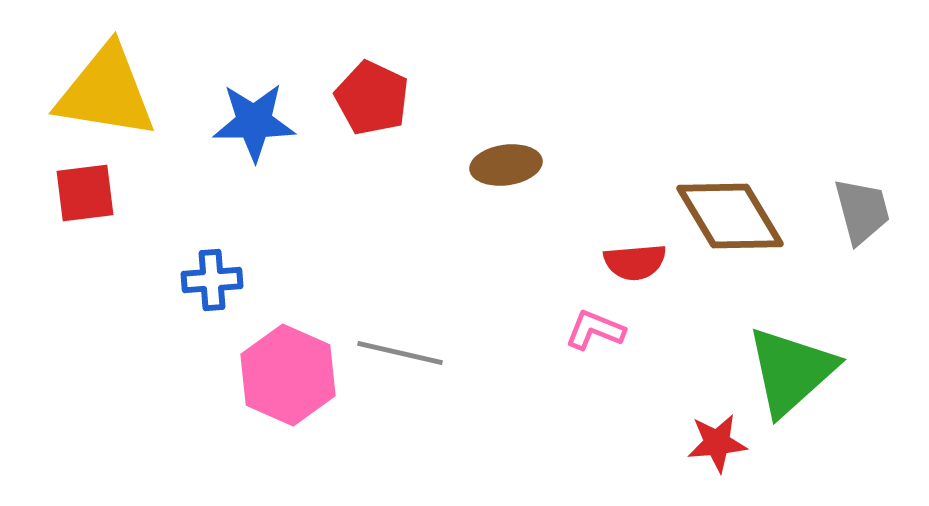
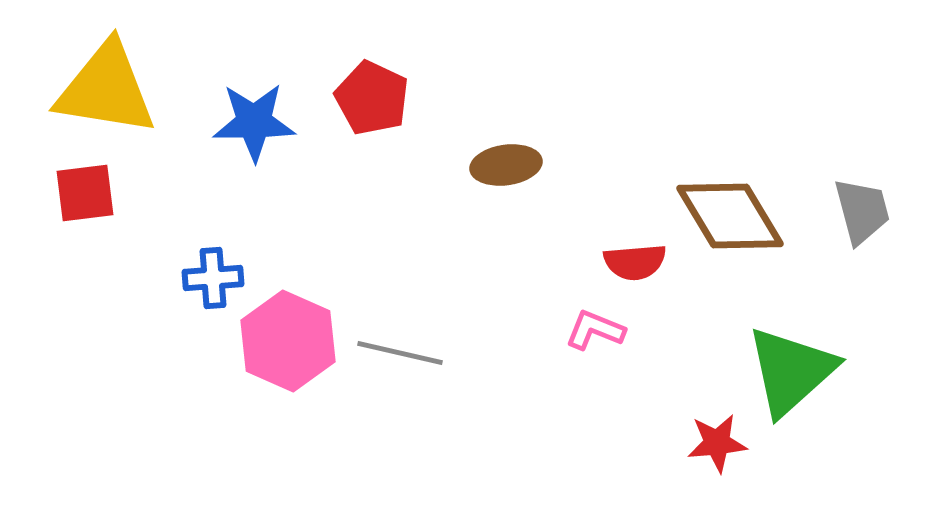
yellow triangle: moved 3 px up
blue cross: moved 1 px right, 2 px up
pink hexagon: moved 34 px up
